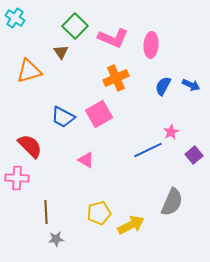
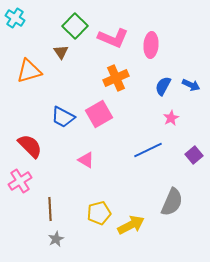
pink star: moved 14 px up
pink cross: moved 3 px right, 3 px down; rotated 35 degrees counterclockwise
brown line: moved 4 px right, 3 px up
gray star: rotated 21 degrees counterclockwise
